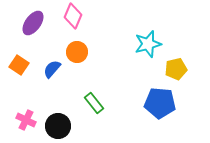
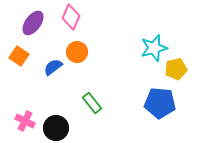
pink diamond: moved 2 px left, 1 px down
cyan star: moved 6 px right, 4 px down
orange square: moved 9 px up
blue semicircle: moved 1 px right, 2 px up; rotated 12 degrees clockwise
green rectangle: moved 2 px left
pink cross: moved 1 px left, 1 px down
black circle: moved 2 px left, 2 px down
